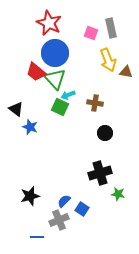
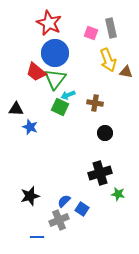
green triangle: rotated 20 degrees clockwise
black triangle: rotated 35 degrees counterclockwise
